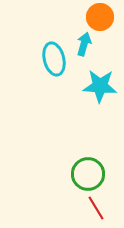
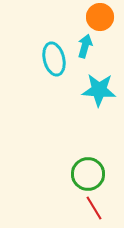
cyan arrow: moved 1 px right, 2 px down
cyan star: moved 1 px left, 4 px down
red line: moved 2 px left
